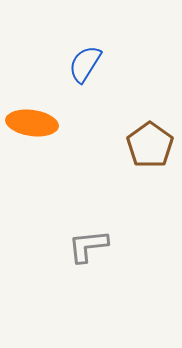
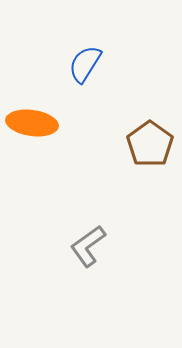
brown pentagon: moved 1 px up
gray L-shape: rotated 30 degrees counterclockwise
